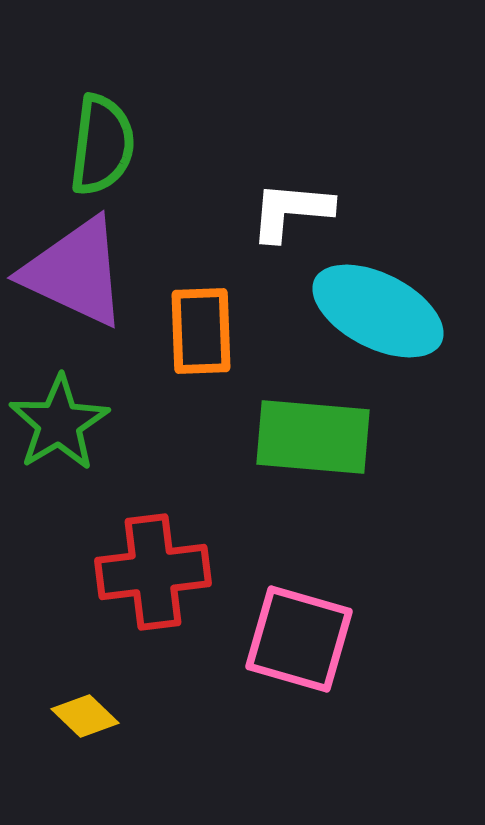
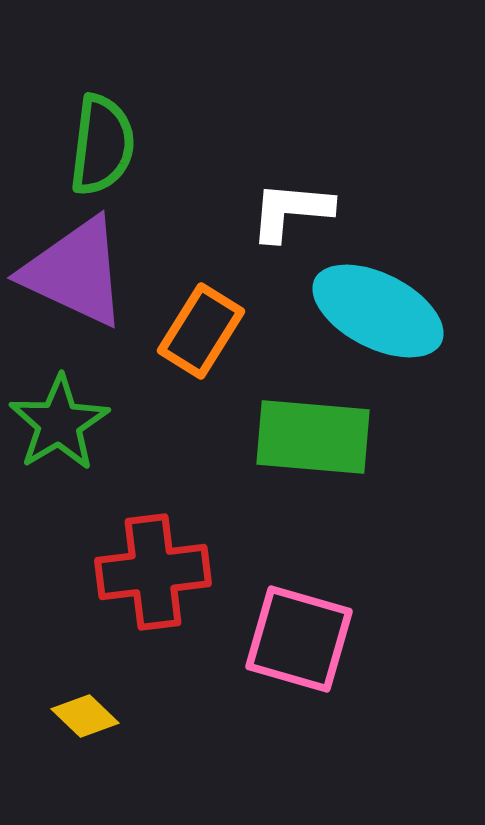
orange rectangle: rotated 34 degrees clockwise
